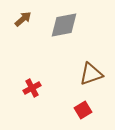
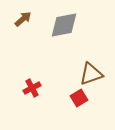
red square: moved 4 px left, 12 px up
